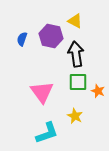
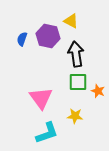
yellow triangle: moved 4 px left
purple hexagon: moved 3 px left
pink triangle: moved 1 px left, 6 px down
yellow star: rotated 21 degrees counterclockwise
